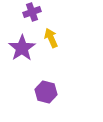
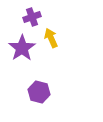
purple cross: moved 5 px down
purple hexagon: moved 7 px left
